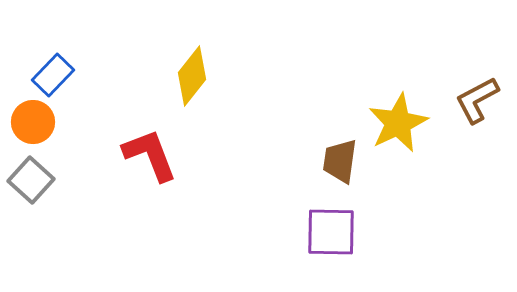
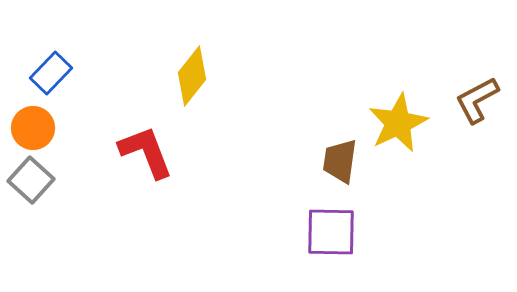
blue rectangle: moved 2 px left, 2 px up
orange circle: moved 6 px down
red L-shape: moved 4 px left, 3 px up
